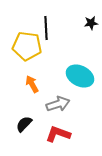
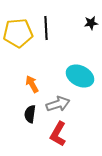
yellow pentagon: moved 9 px left, 13 px up; rotated 12 degrees counterclockwise
black semicircle: moved 6 px right, 10 px up; rotated 36 degrees counterclockwise
red L-shape: rotated 80 degrees counterclockwise
